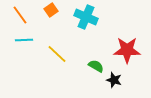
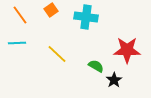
cyan cross: rotated 15 degrees counterclockwise
cyan line: moved 7 px left, 3 px down
black star: rotated 21 degrees clockwise
